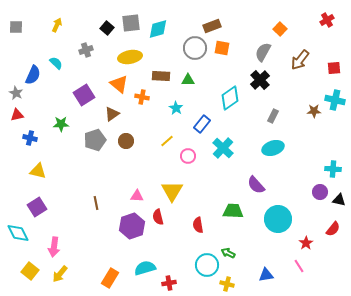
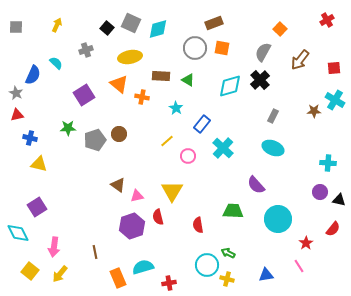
gray square at (131, 23): rotated 30 degrees clockwise
brown rectangle at (212, 26): moved 2 px right, 3 px up
green triangle at (188, 80): rotated 32 degrees clockwise
cyan diamond at (230, 98): moved 12 px up; rotated 20 degrees clockwise
cyan cross at (335, 100): rotated 18 degrees clockwise
brown triangle at (112, 114): moved 6 px right, 71 px down; rotated 49 degrees counterclockwise
green star at (61, 124): moved 7 px right, 4 px down
brown circle at (126, 141): moved 7 px left, 7 px up
cyan ellipse at (273, 148): rotated 40 degrees clockwise
cyan cross at (333, 169): moved 5 px left, 6 px up
yellow triangle at (38, 171): moved 1 px right, 7 px up
pink triangle at (137, 196): rotated 16 degrees counterclockwise
brown line at (96, 203): moved 1 px left, 49 px down
cyan semicircle at (145, 268): moved 2 px left, 1 px up
orange rectangle at (110, 278): moved 8 px right; rotated 54 degrees counterclockwise
yellow cross at (227, 284): moved 5 px up
